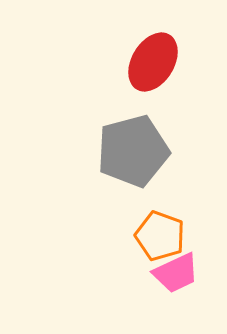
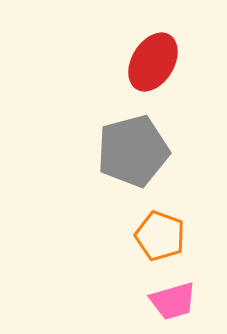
pink trapezoid: moved 3 px left, 28 px down; rotated 9 degrees clockwise
